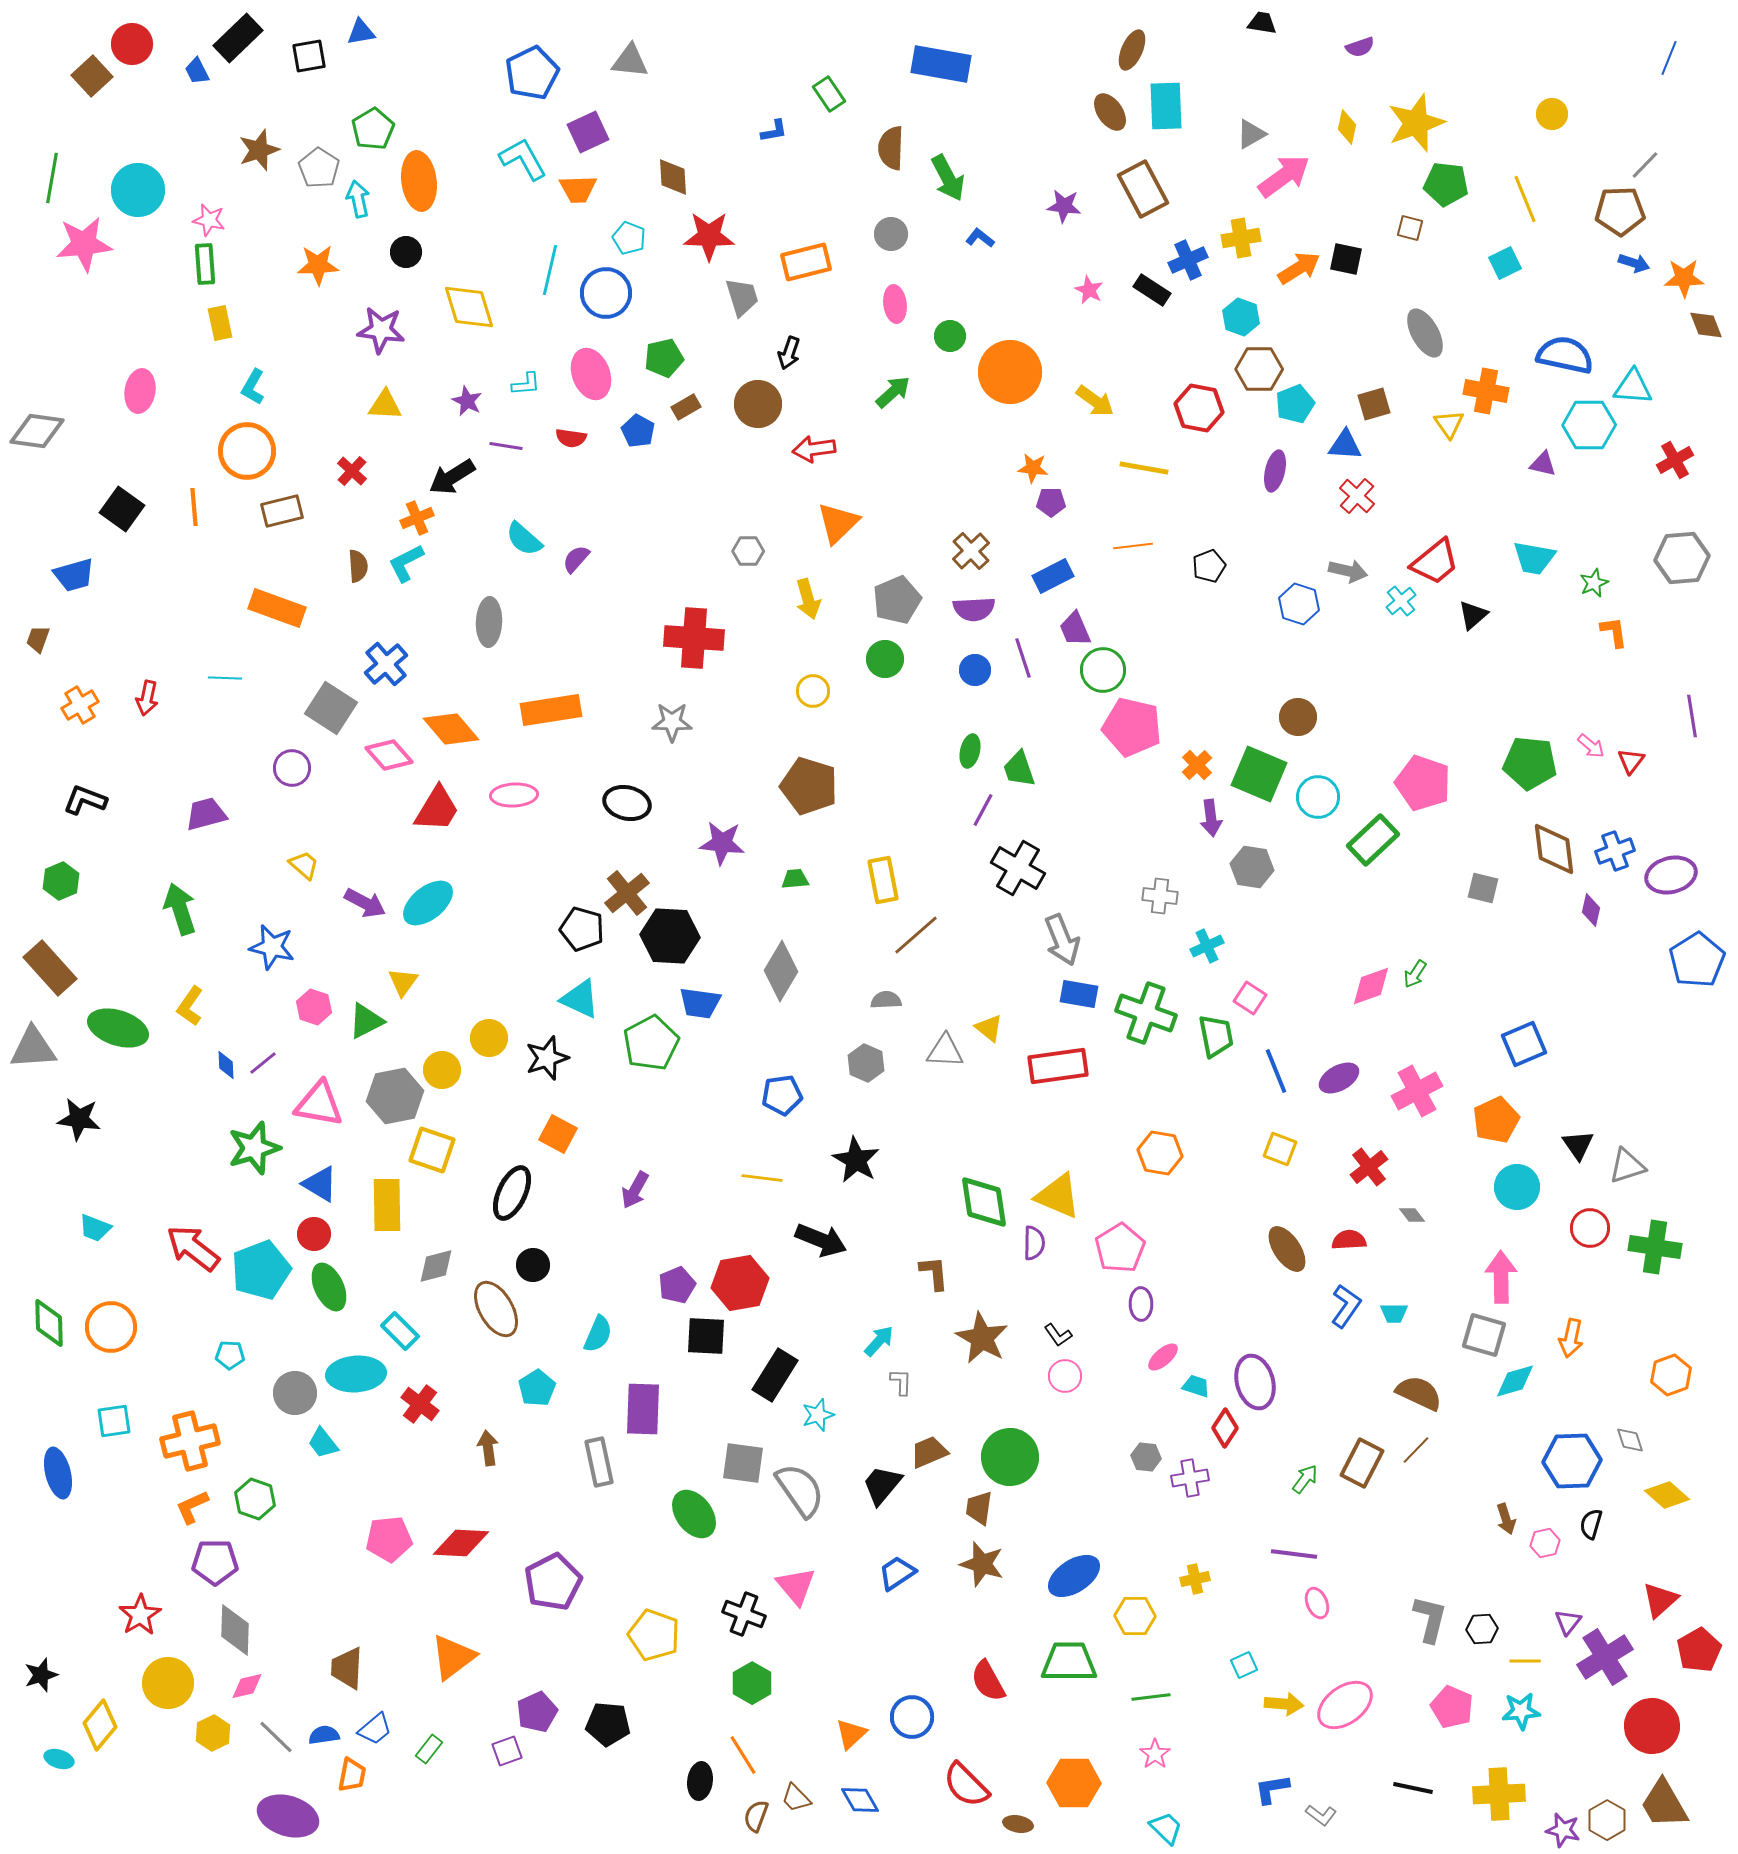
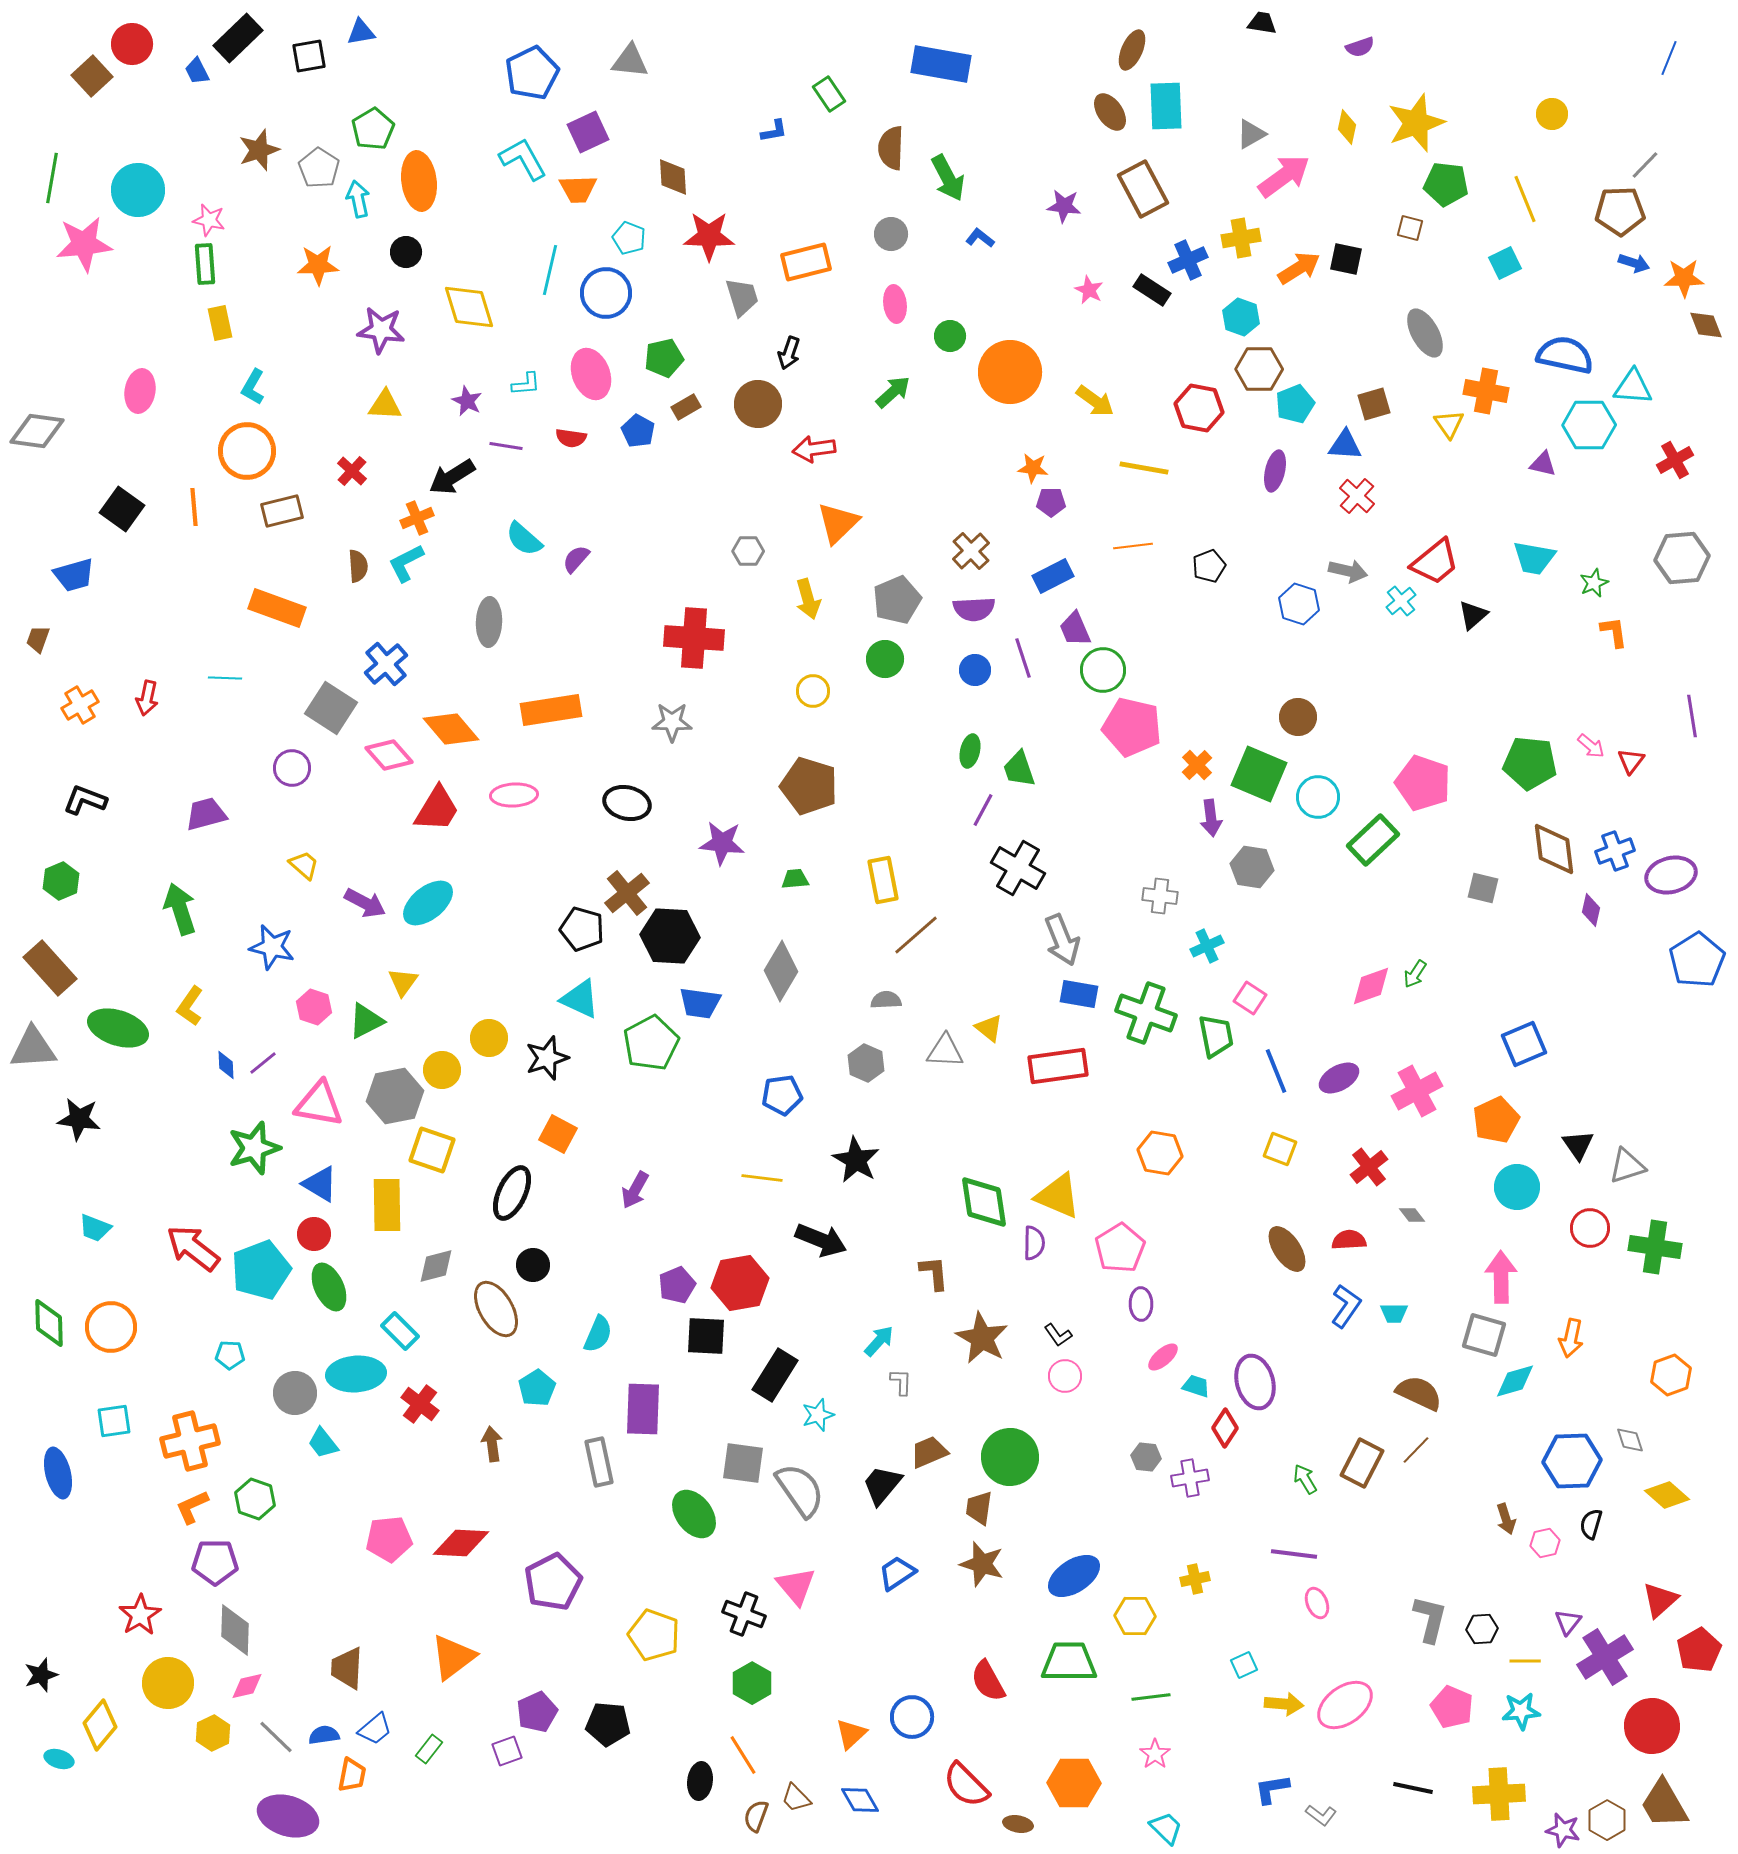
brown arrow at (488, 1448): moved 4 px right, 4 px up
green arrow at (1305, 1479): rotated 68 degrees counterclockwise
